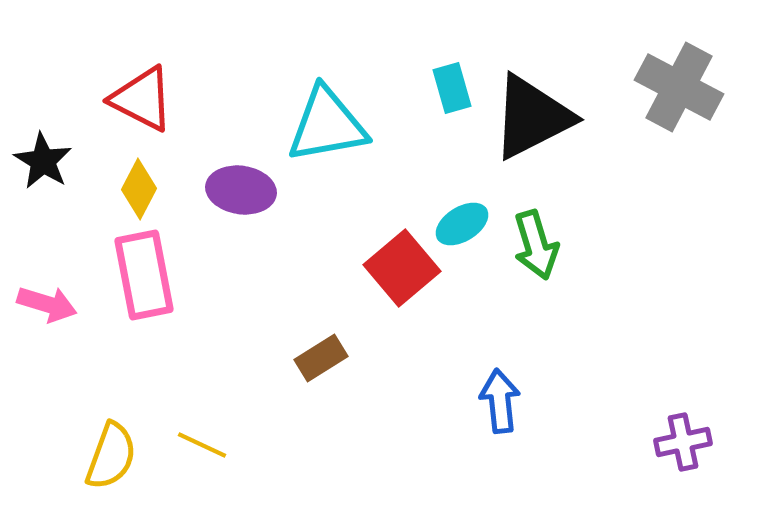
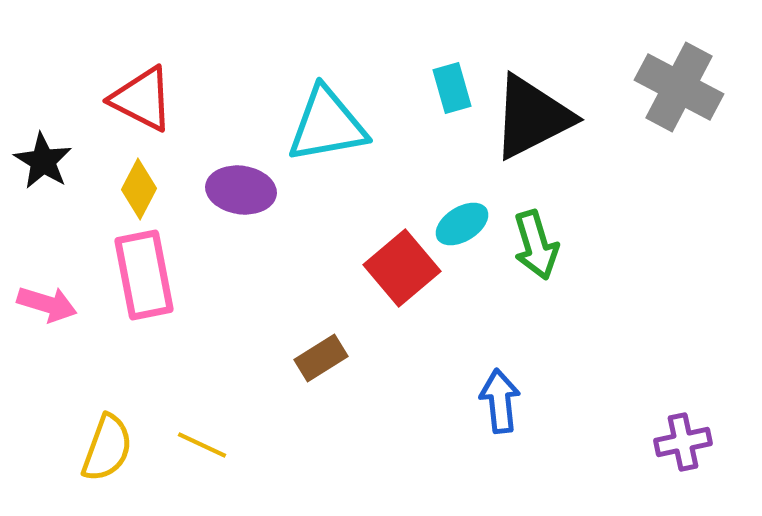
yellow semicircle: moved 4 px left, 8 px up
